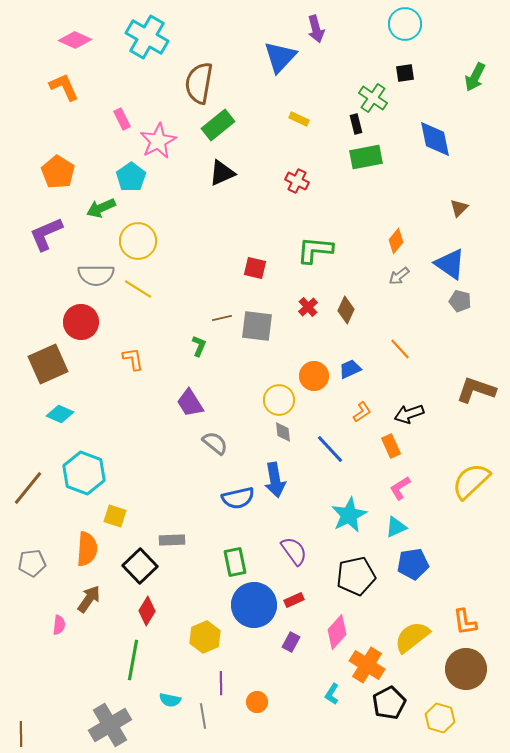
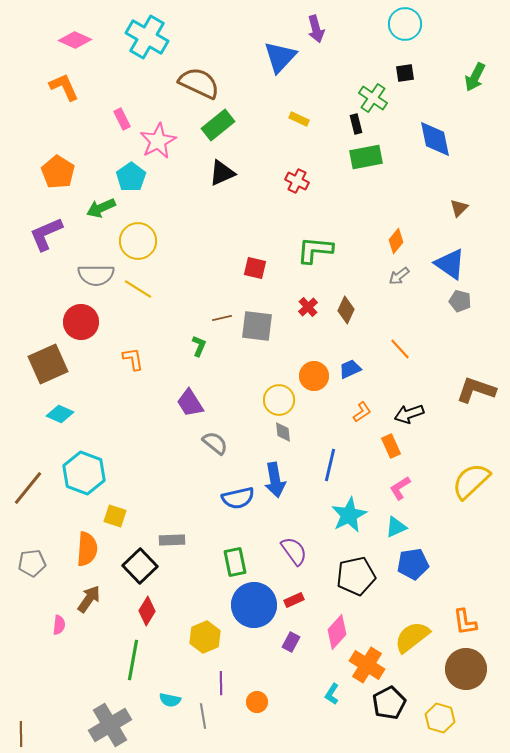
brown semicircle at (199, 83): rotated 105 degrees clockwise
blue line at (330, 449): moved 16 px down; rotated 56 degrees clockwise
